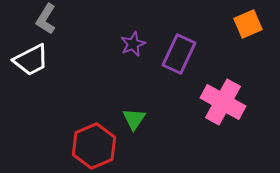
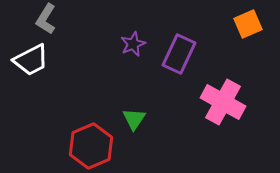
red hexagon: moved 3 px left
